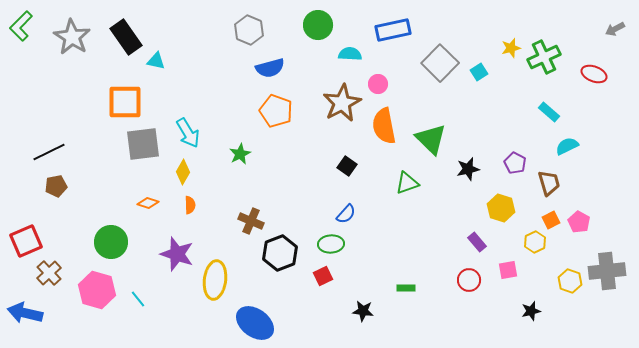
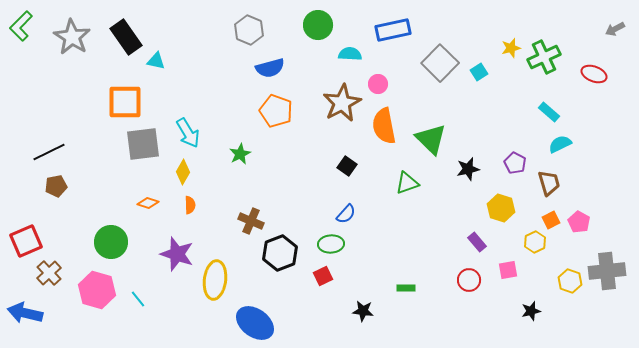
cyan semicircle at (567, 146): moved 7 px left, 2 px up
